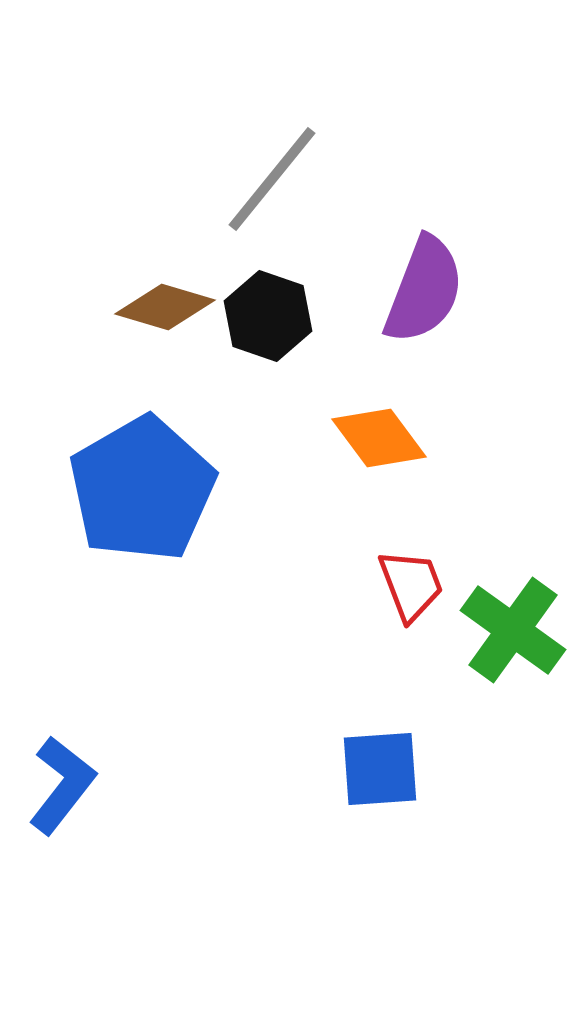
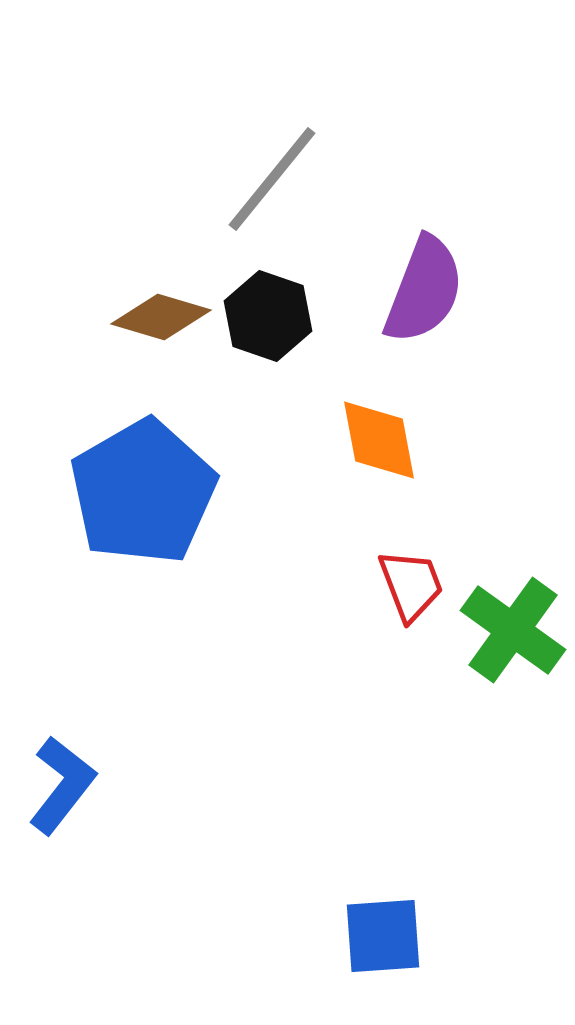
brown diamond: moved 4 px left, 10 px down
orange diamond: moved 2 px down; rotated 26 degrees clockwise
blue pentagon: moved 1 px right, 3 px down
blue square: moved 3 px right, 167 px down
